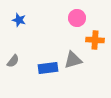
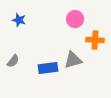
pink circle: moved 2 px left, 1 px down
